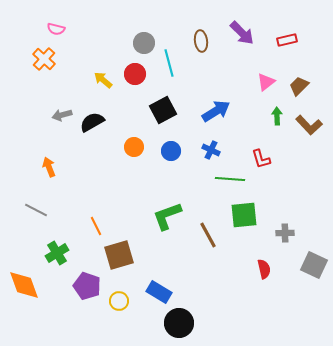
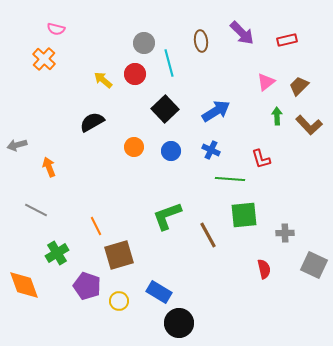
black square: moved 2 px right, 1 px up; rotated 16 degrees counterclockwise
gray arrow: moved 45 px left, 30 px down
